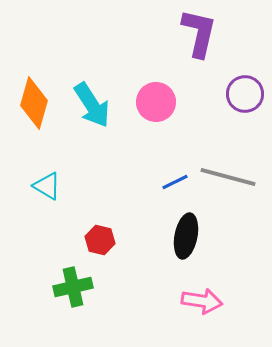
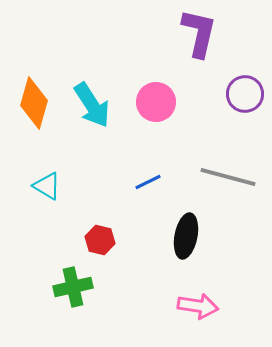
blue line: moved 27 px left
pink arrow: moved 4 px left, 5 px down
